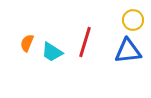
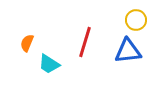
yellow circle: moved 3 px right
cyan trapezoid: moved 3 px left, 12 px down
